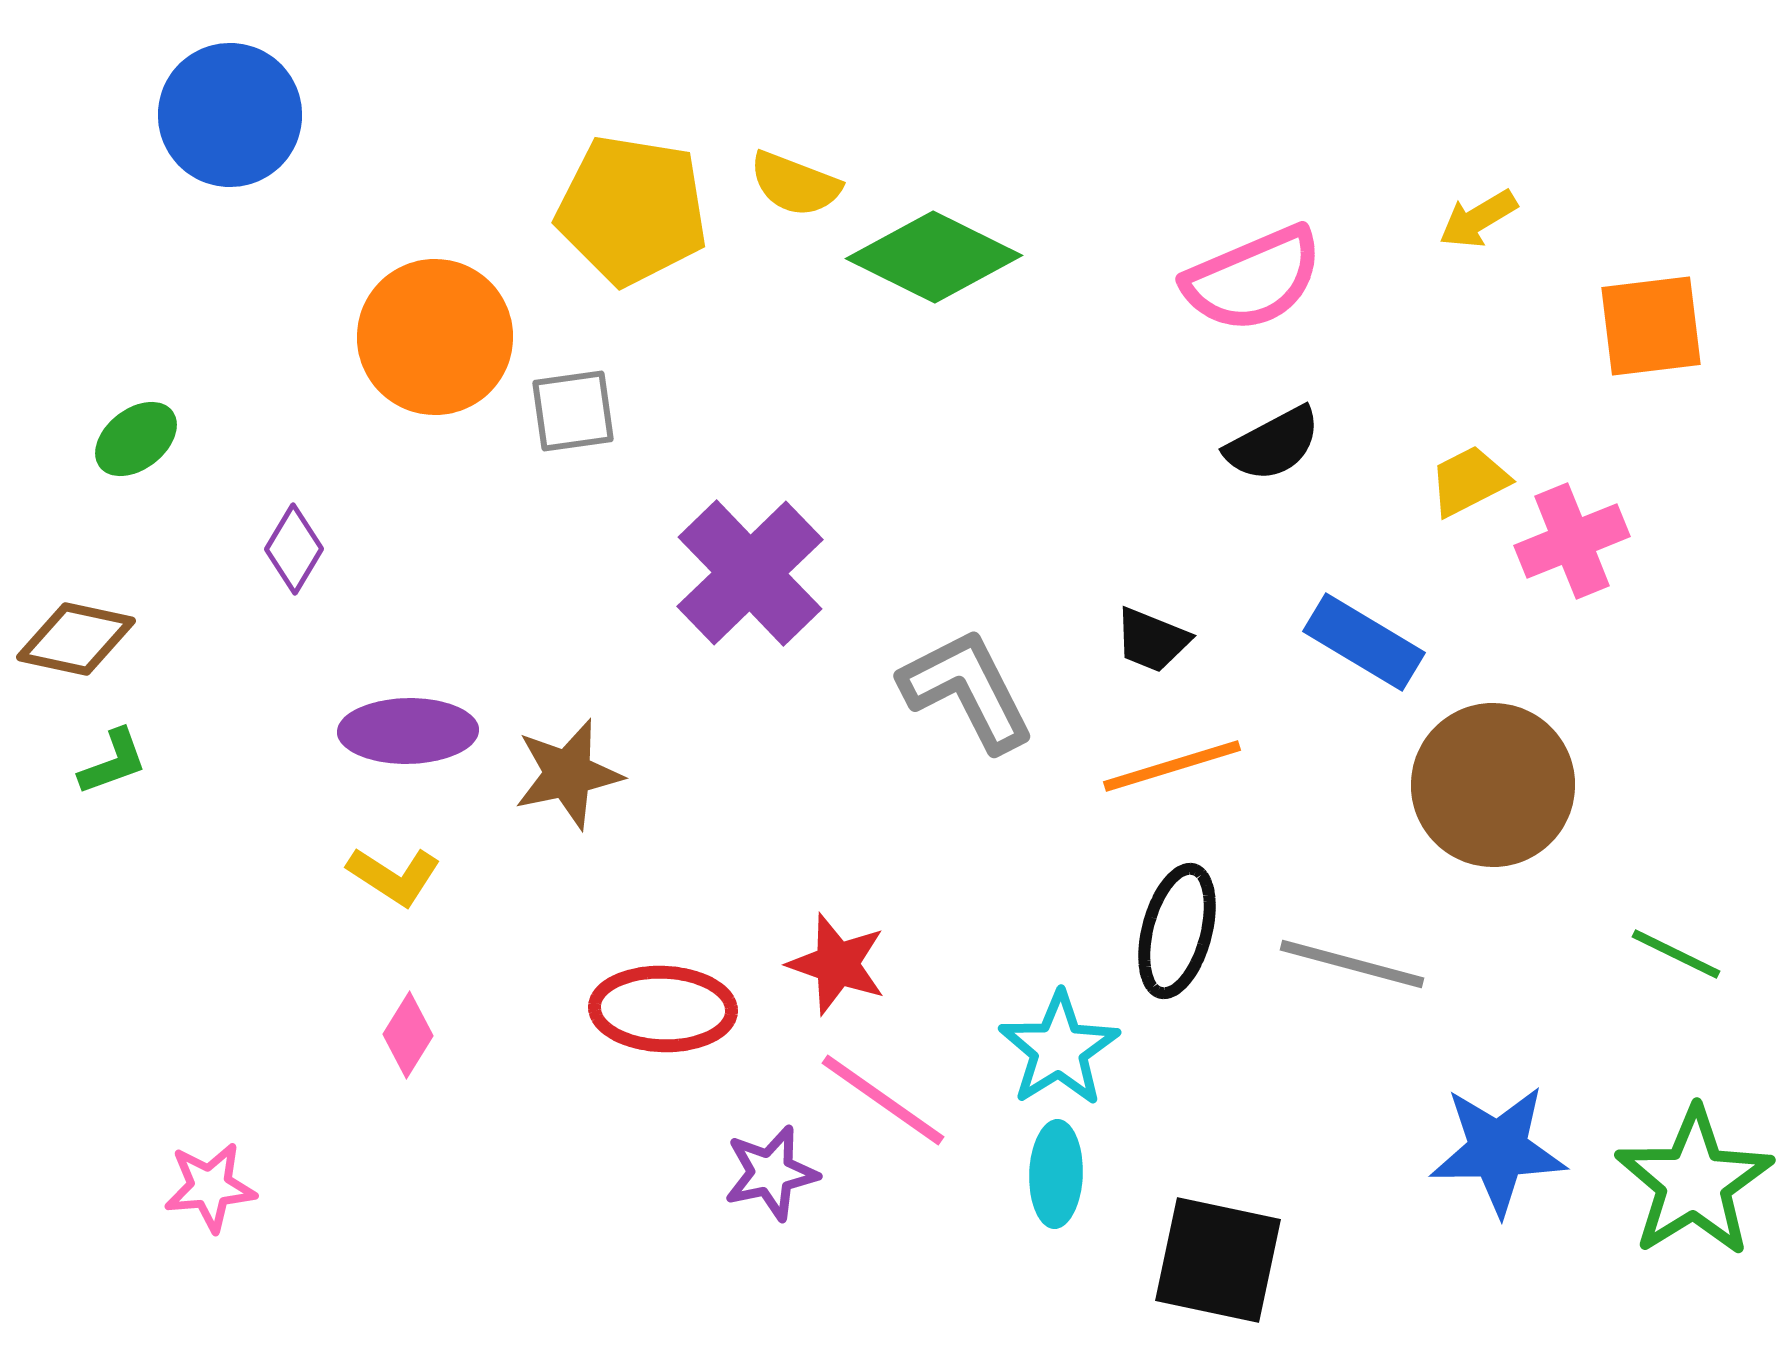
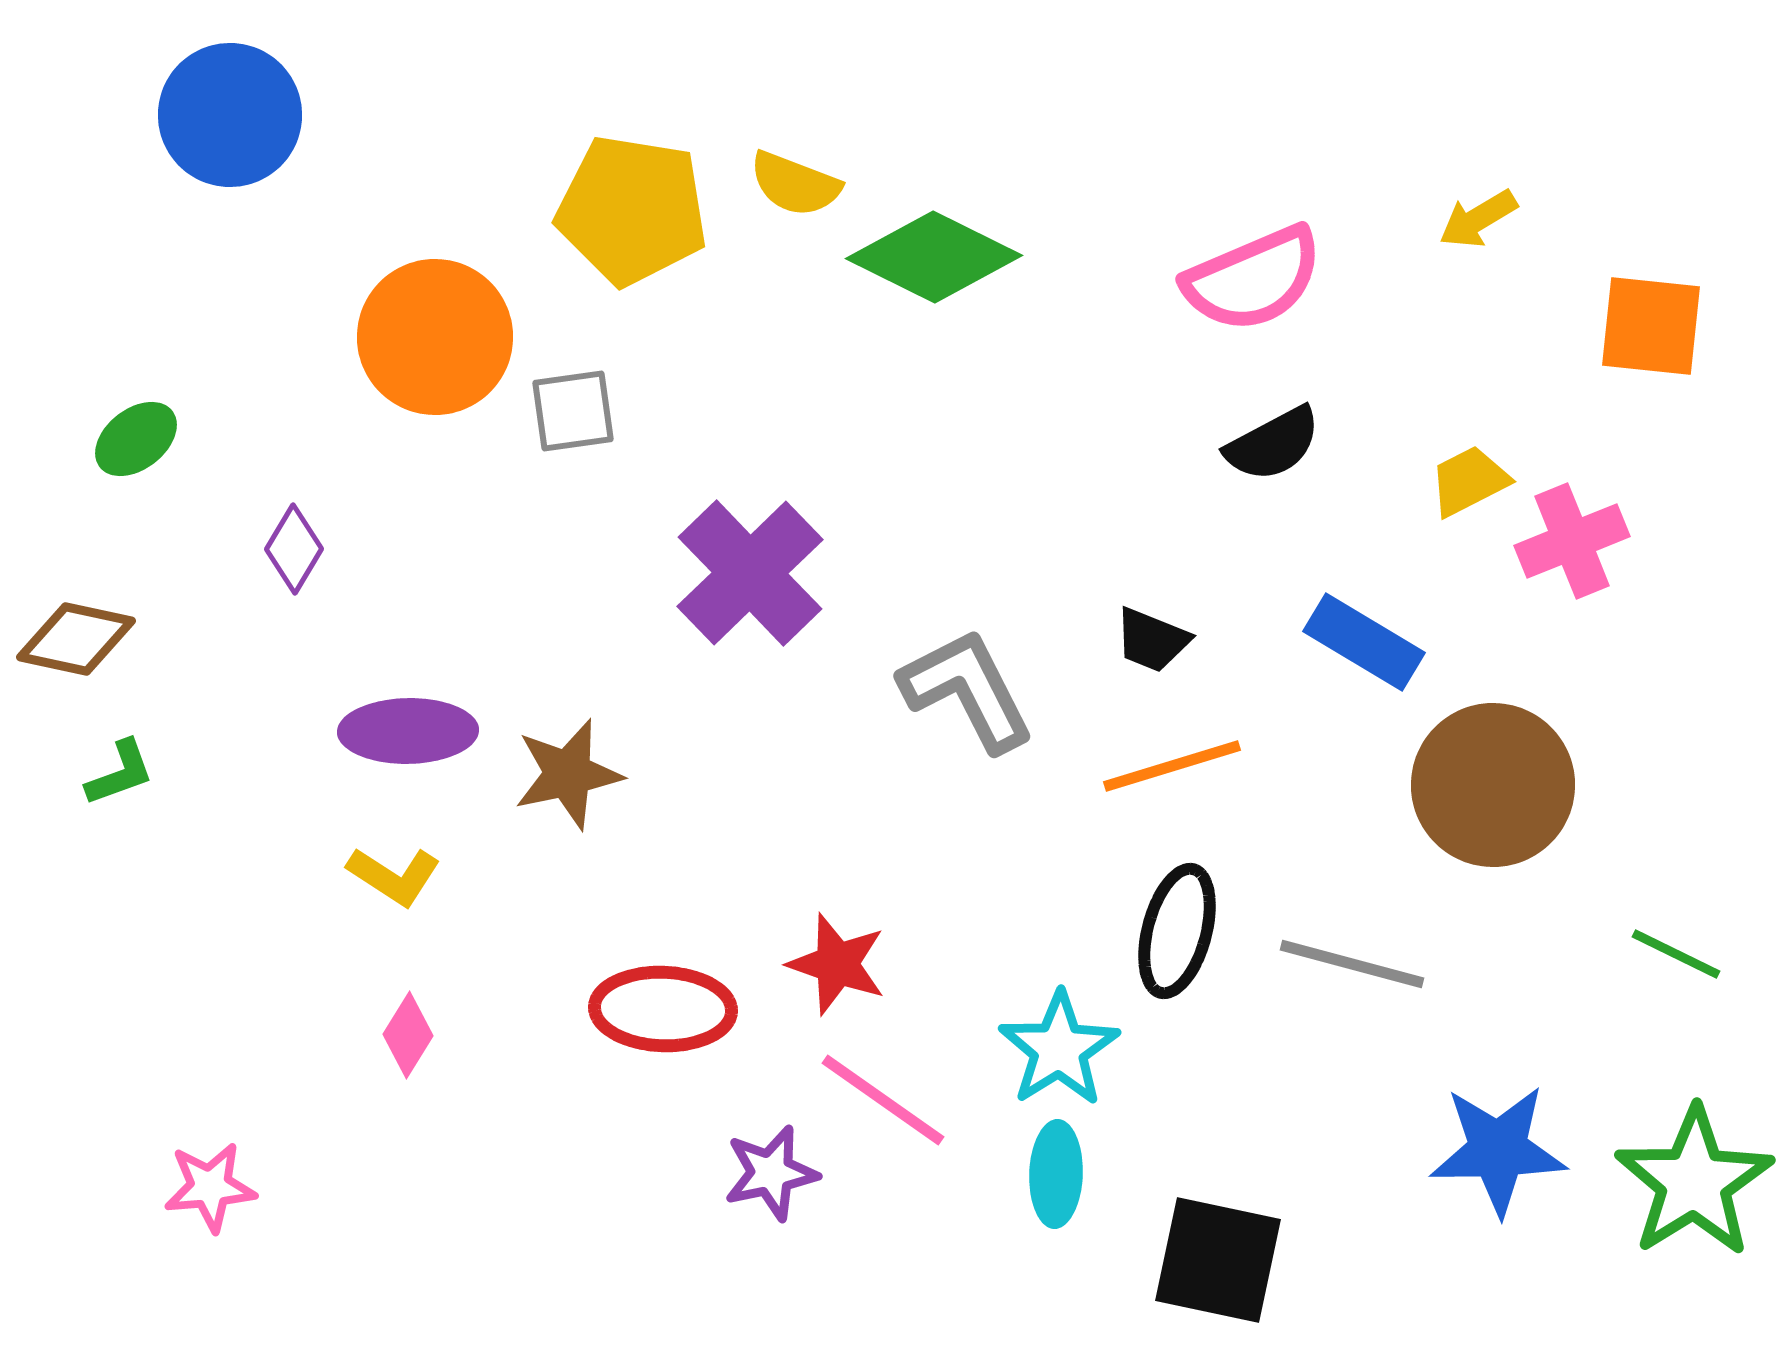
orange square: rotated 13 degrees clockwise
green L-shape: moved 7 px right, 11 px down
